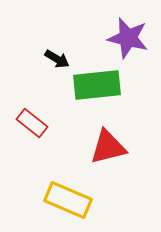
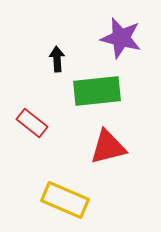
purple star: moved 7 px left
black arrow: rotated 125 degrees counterclockwise
green rectangle: moved 6 px down
yellow rectangle: moved 3 px left
